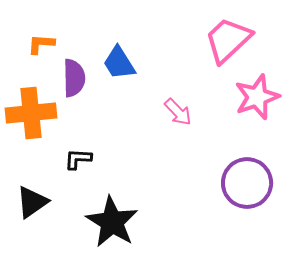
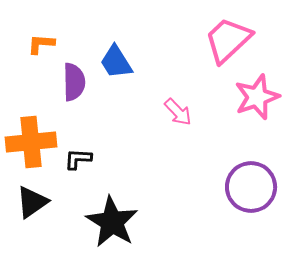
blue trapezoid: moved 3 px left, 1 px up
purple semicircle: moved 4 px down
orange cross: moved 29 px down
purple circle: moved 4 px right, 4 px down
